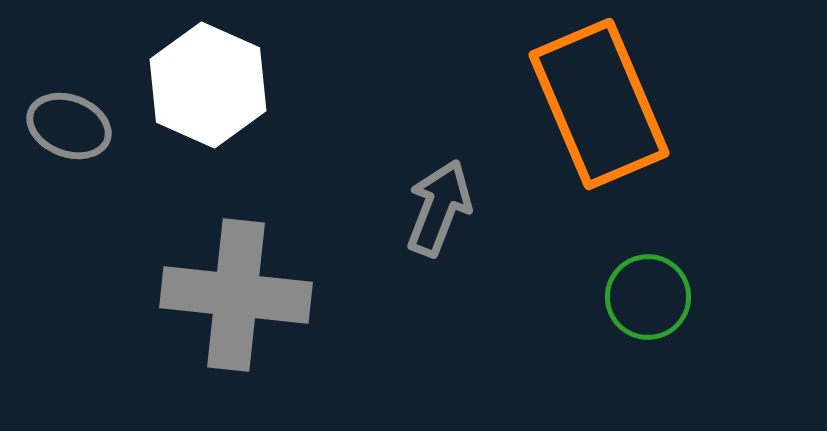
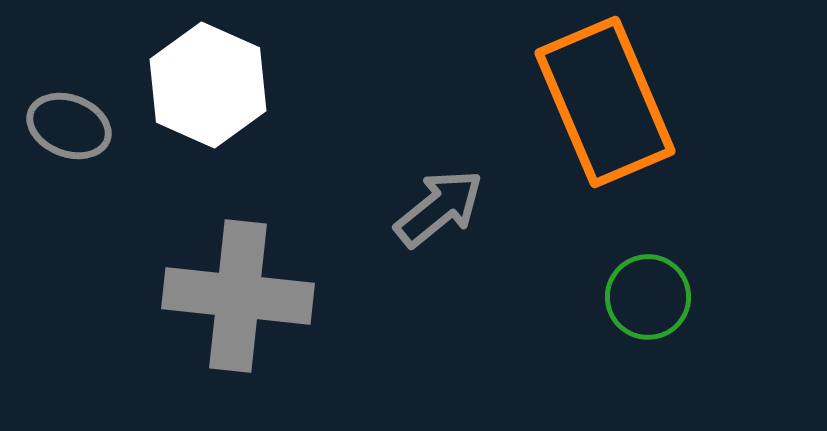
orange rectangle: moved 6 px right, 2 px up
gray arrow: rotated 30 degrees clockwise
gray cross: moved 2 px right, 1 px down
